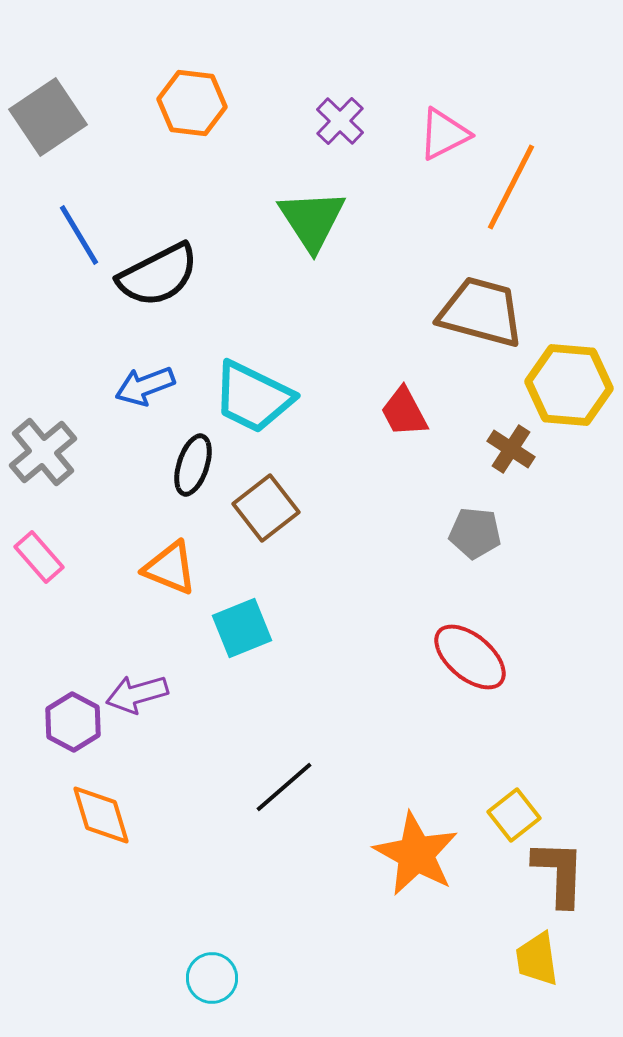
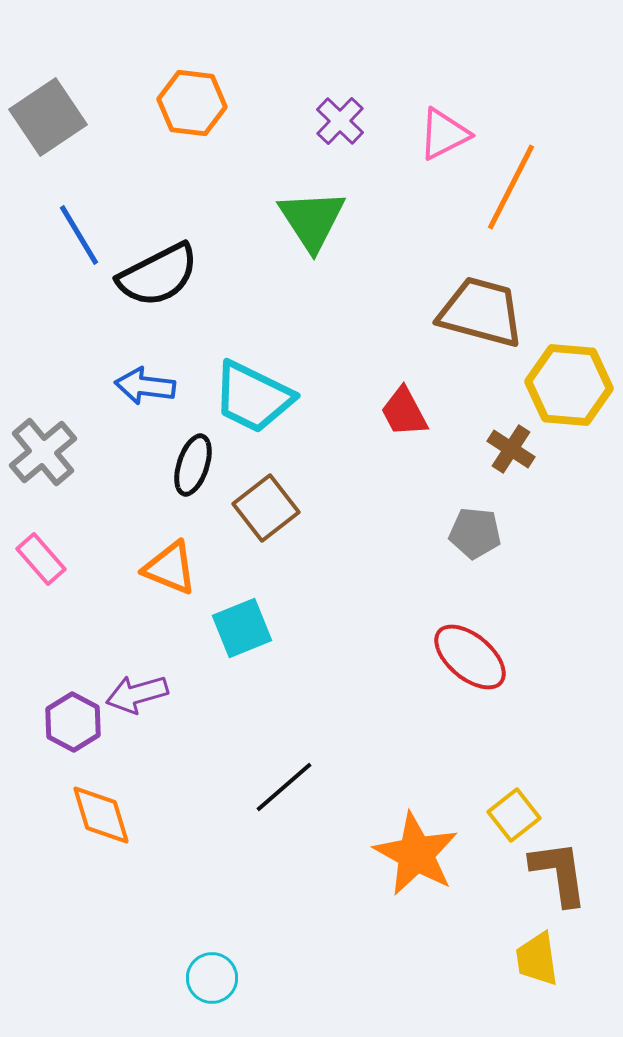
blue arrow: rotated 28 degrees clockwise
pink rectangle: moved 2 px right, 2 px down
brown L-shape: rotated 10 degrees counterclockwise
